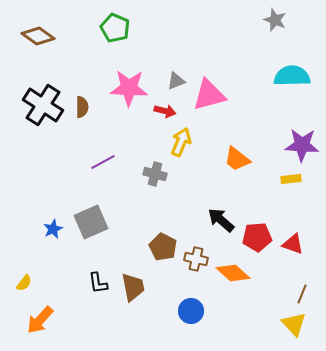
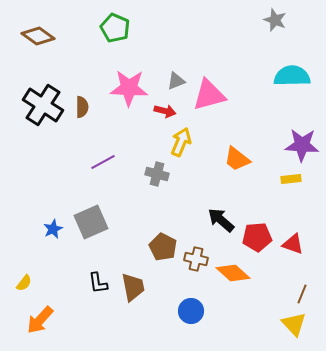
gray cross: moved 2 px right
